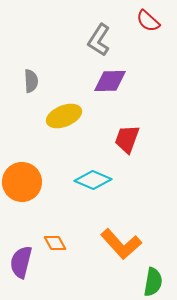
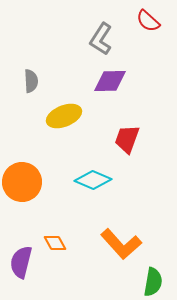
gray L-shape: moved 2 px right, 1 px up
